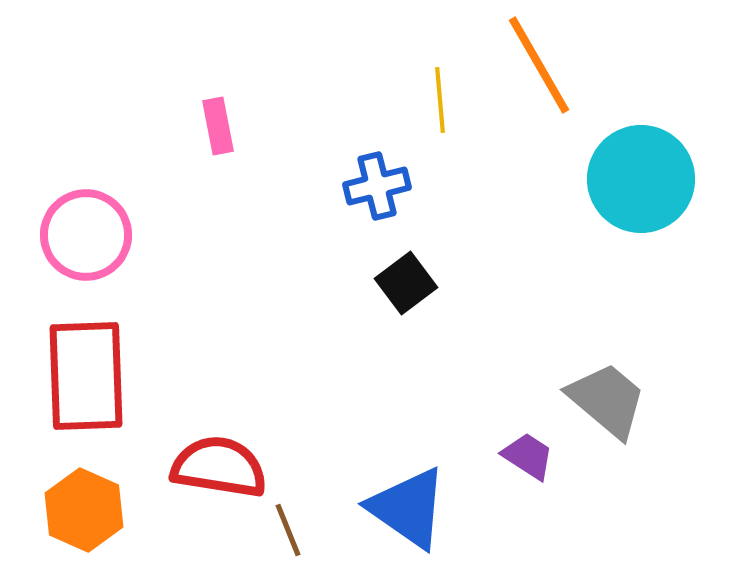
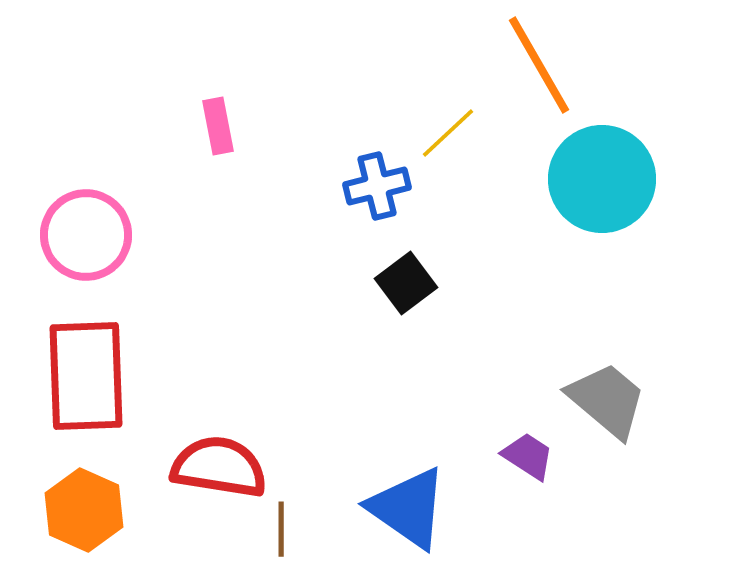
yellow line: moved 8 px right, 33 px down; rotated 52 degrees clockwise
cyan circle: moved 39 px left
brown line: moved 7 px left, 1 px up; rotated 22 degrees clockwise
